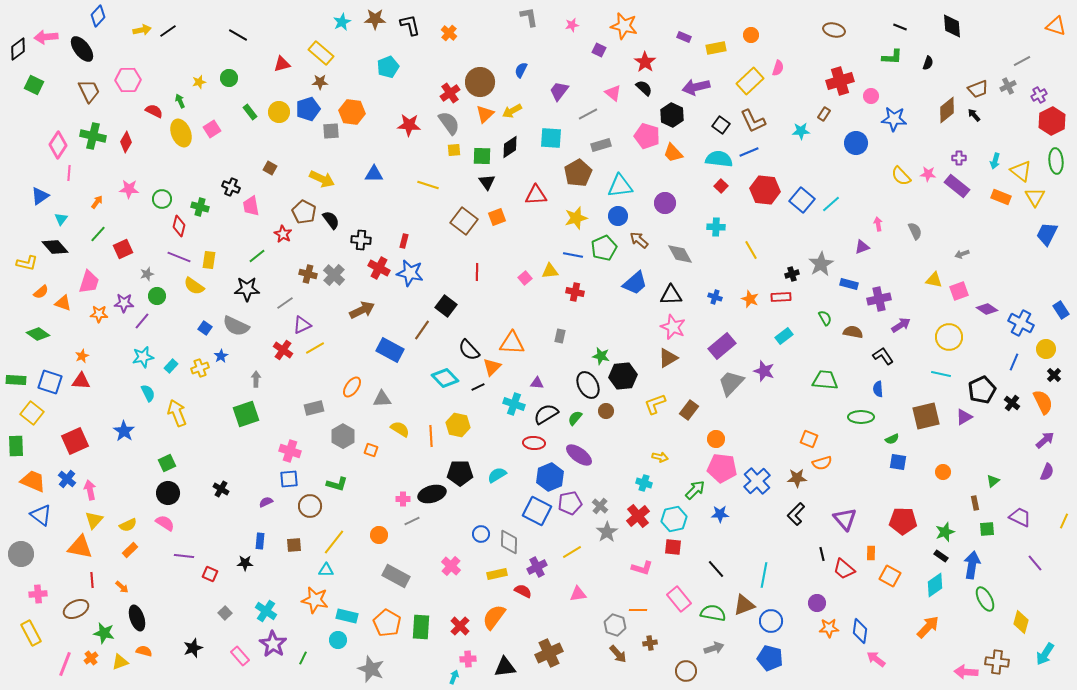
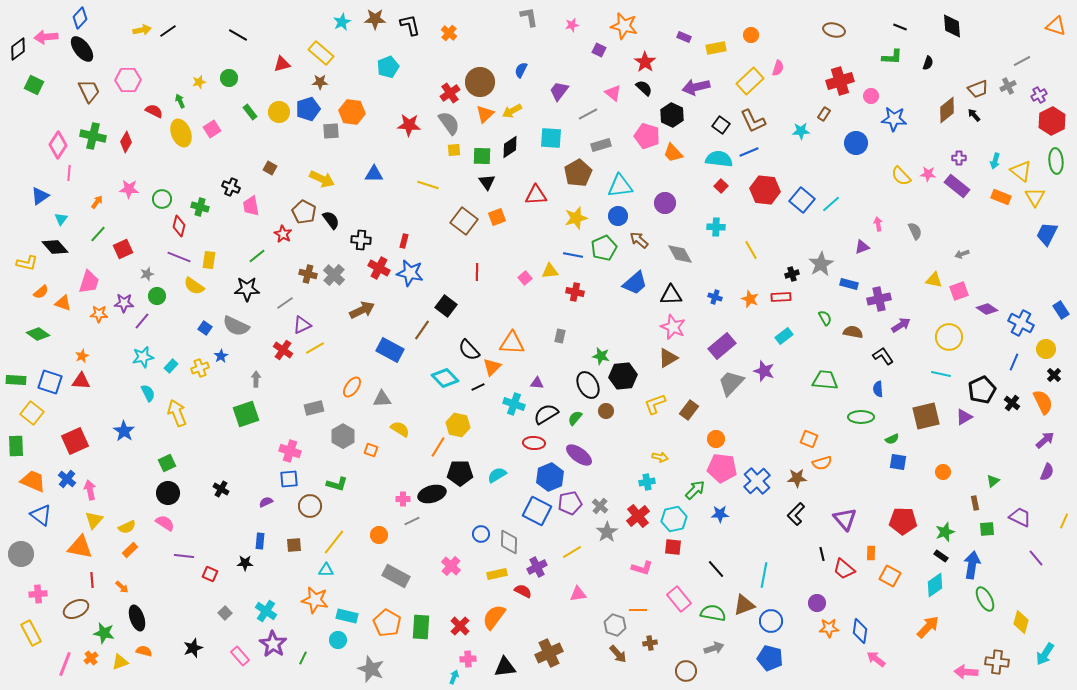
blue diamond at (98, 16): moved 18 px left, 2 px down
orange line at (431, 436): moved 7 px right, 11 px down; rotated 35 degrees clockwise
cyan cross at (644, 483): moved 3 px right, 1 px up; rotated 28 degrees counterclockwise
yellow semicircle at (128, 525): moved 1 px left, 2 px down
purple line at (1035, 563): moved 1 px right, 5 px up
